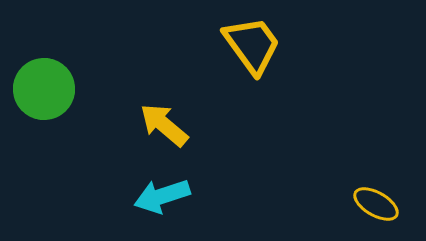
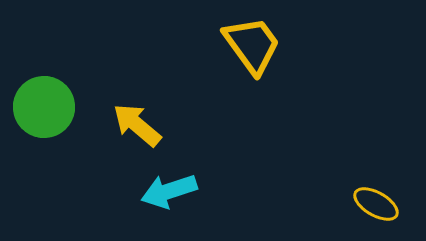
green circle: moved 18 px down
yellow arrow: moved 27 px left
cyan arrow: moved 7 px right, 5 px up
